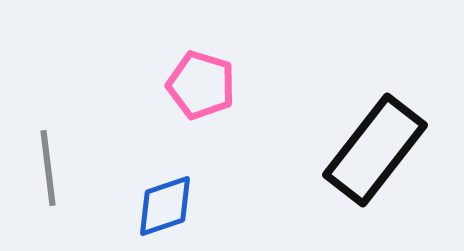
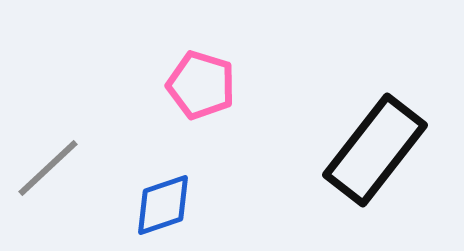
gray line: rotated 54 degrees clockwise
blue diamond: moved 2 px left, 1 px up
